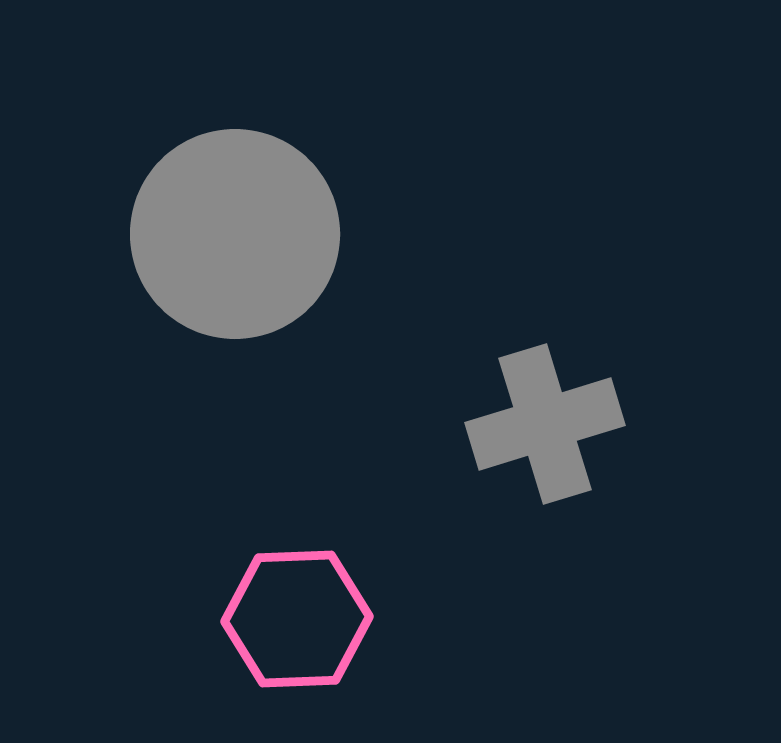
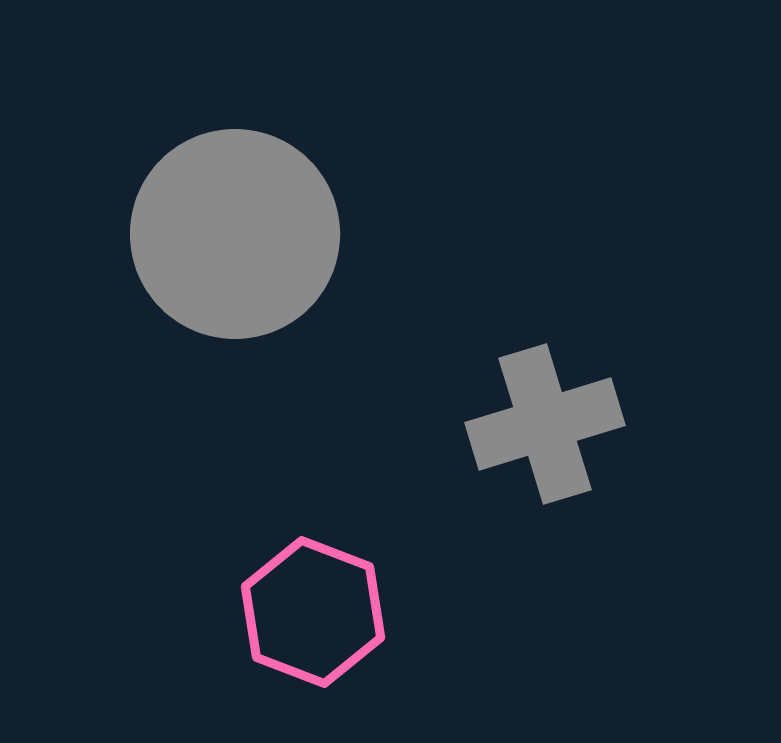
pink hexagon: moved 16 px right, 7 px up; rotated 23 degrees clockwise
